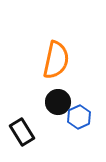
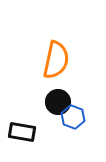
blue hexagon: moved 6 px left; rotated 15 degrees counterclockwise
black rectangle: rotated 48 degrees counterclockwise
